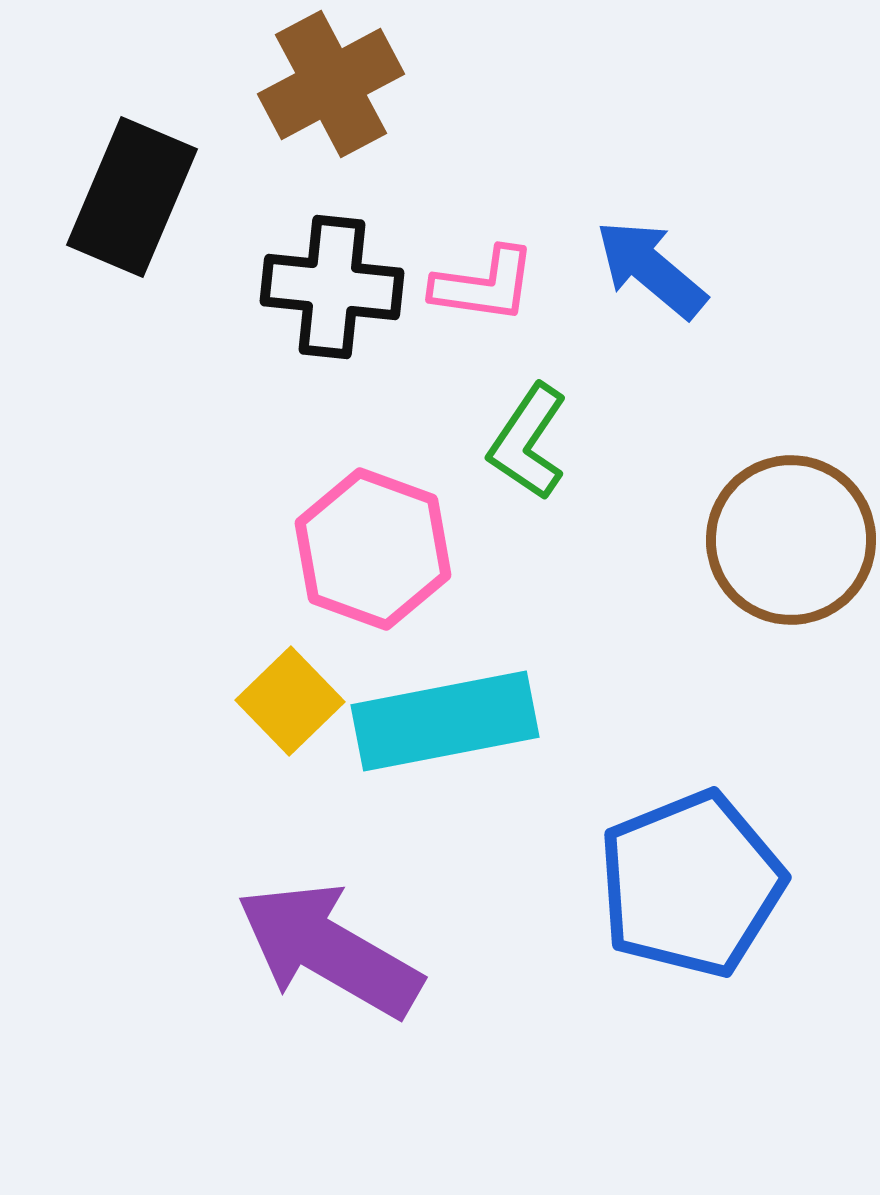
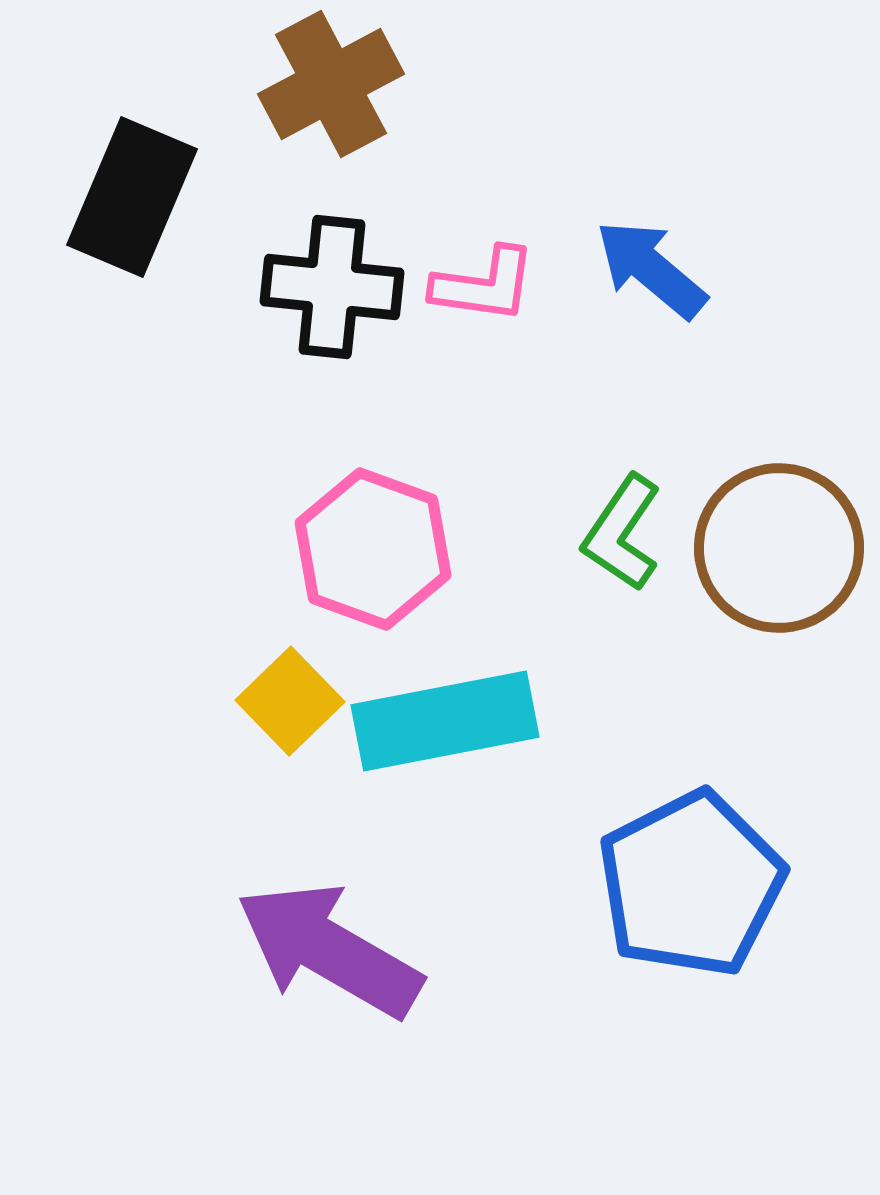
green L-shape: moved 94 px right, 91 px down
brown circle: moved 12 px left, 8 px down
blue pentagon: rotated 5 degrees counterclockwise
